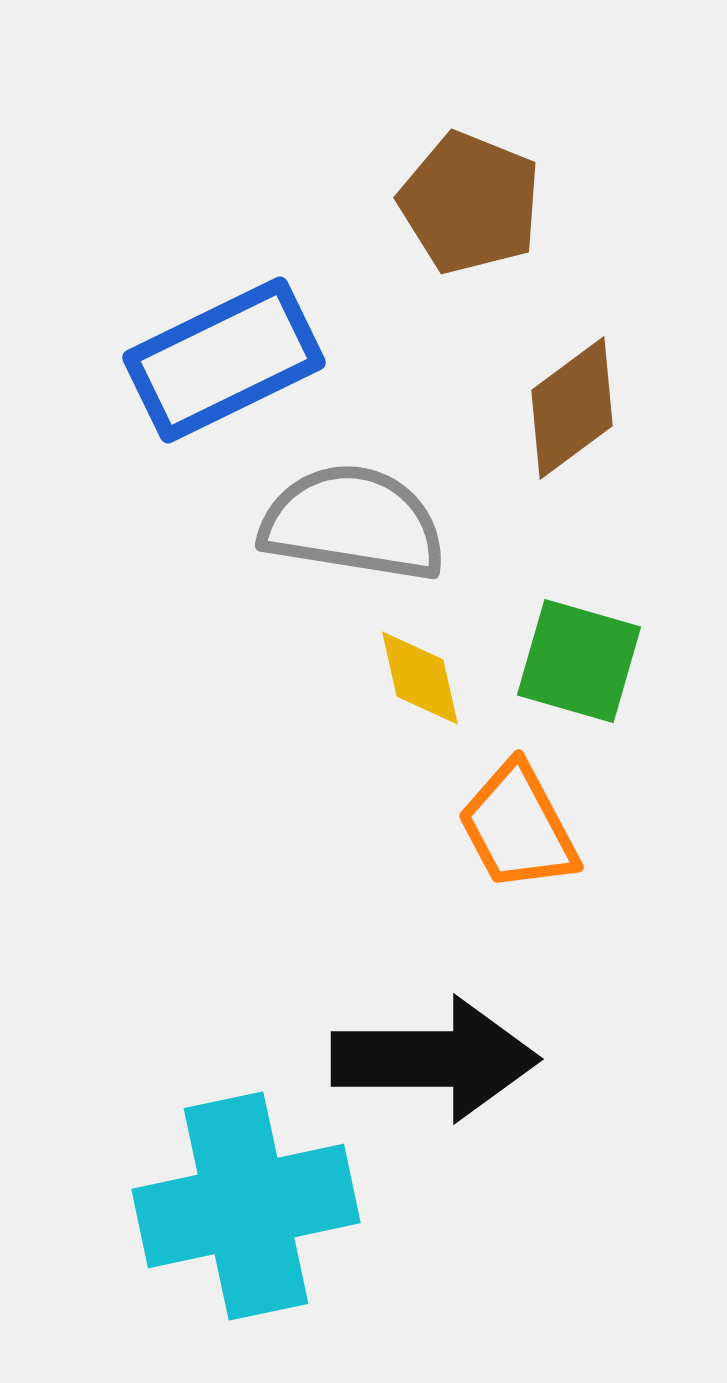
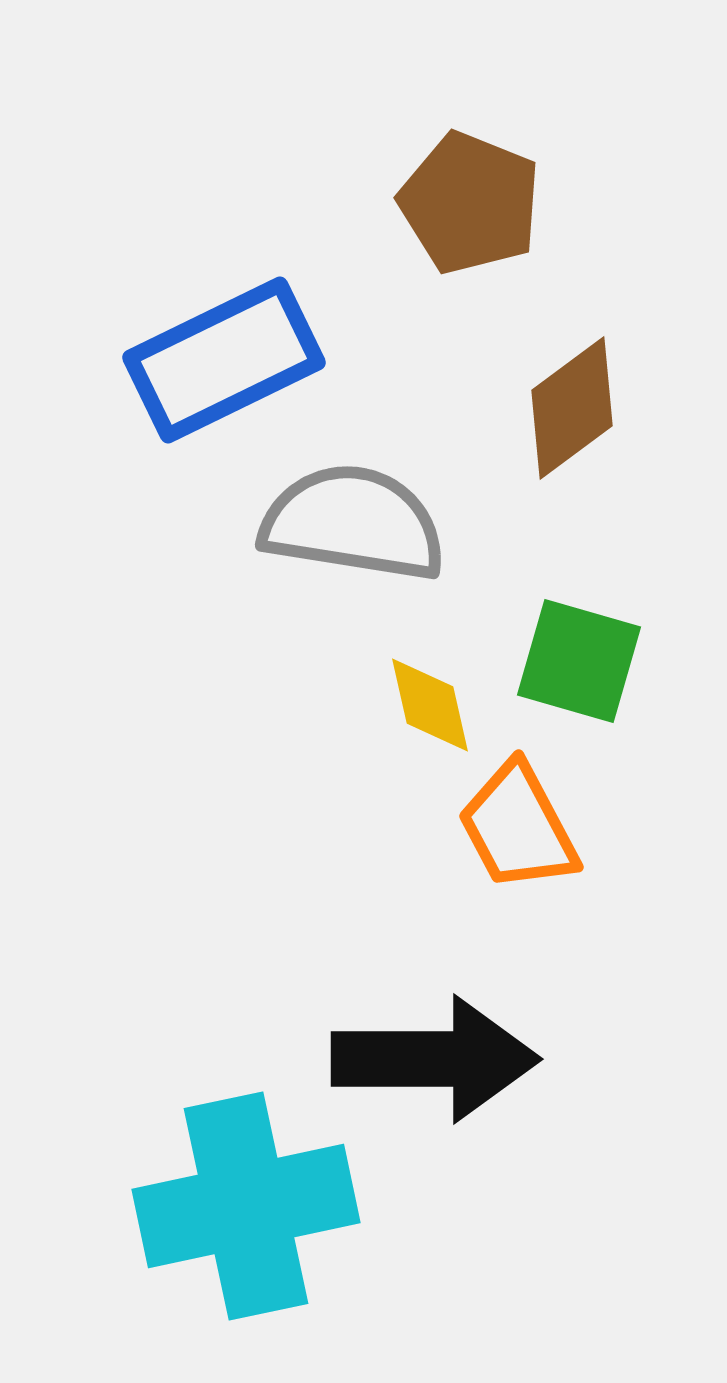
yellow diamond: moved 10 px right, 27 px down
